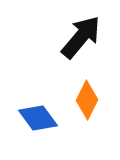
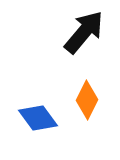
black arrow: moved 3 px right, 5 px up
